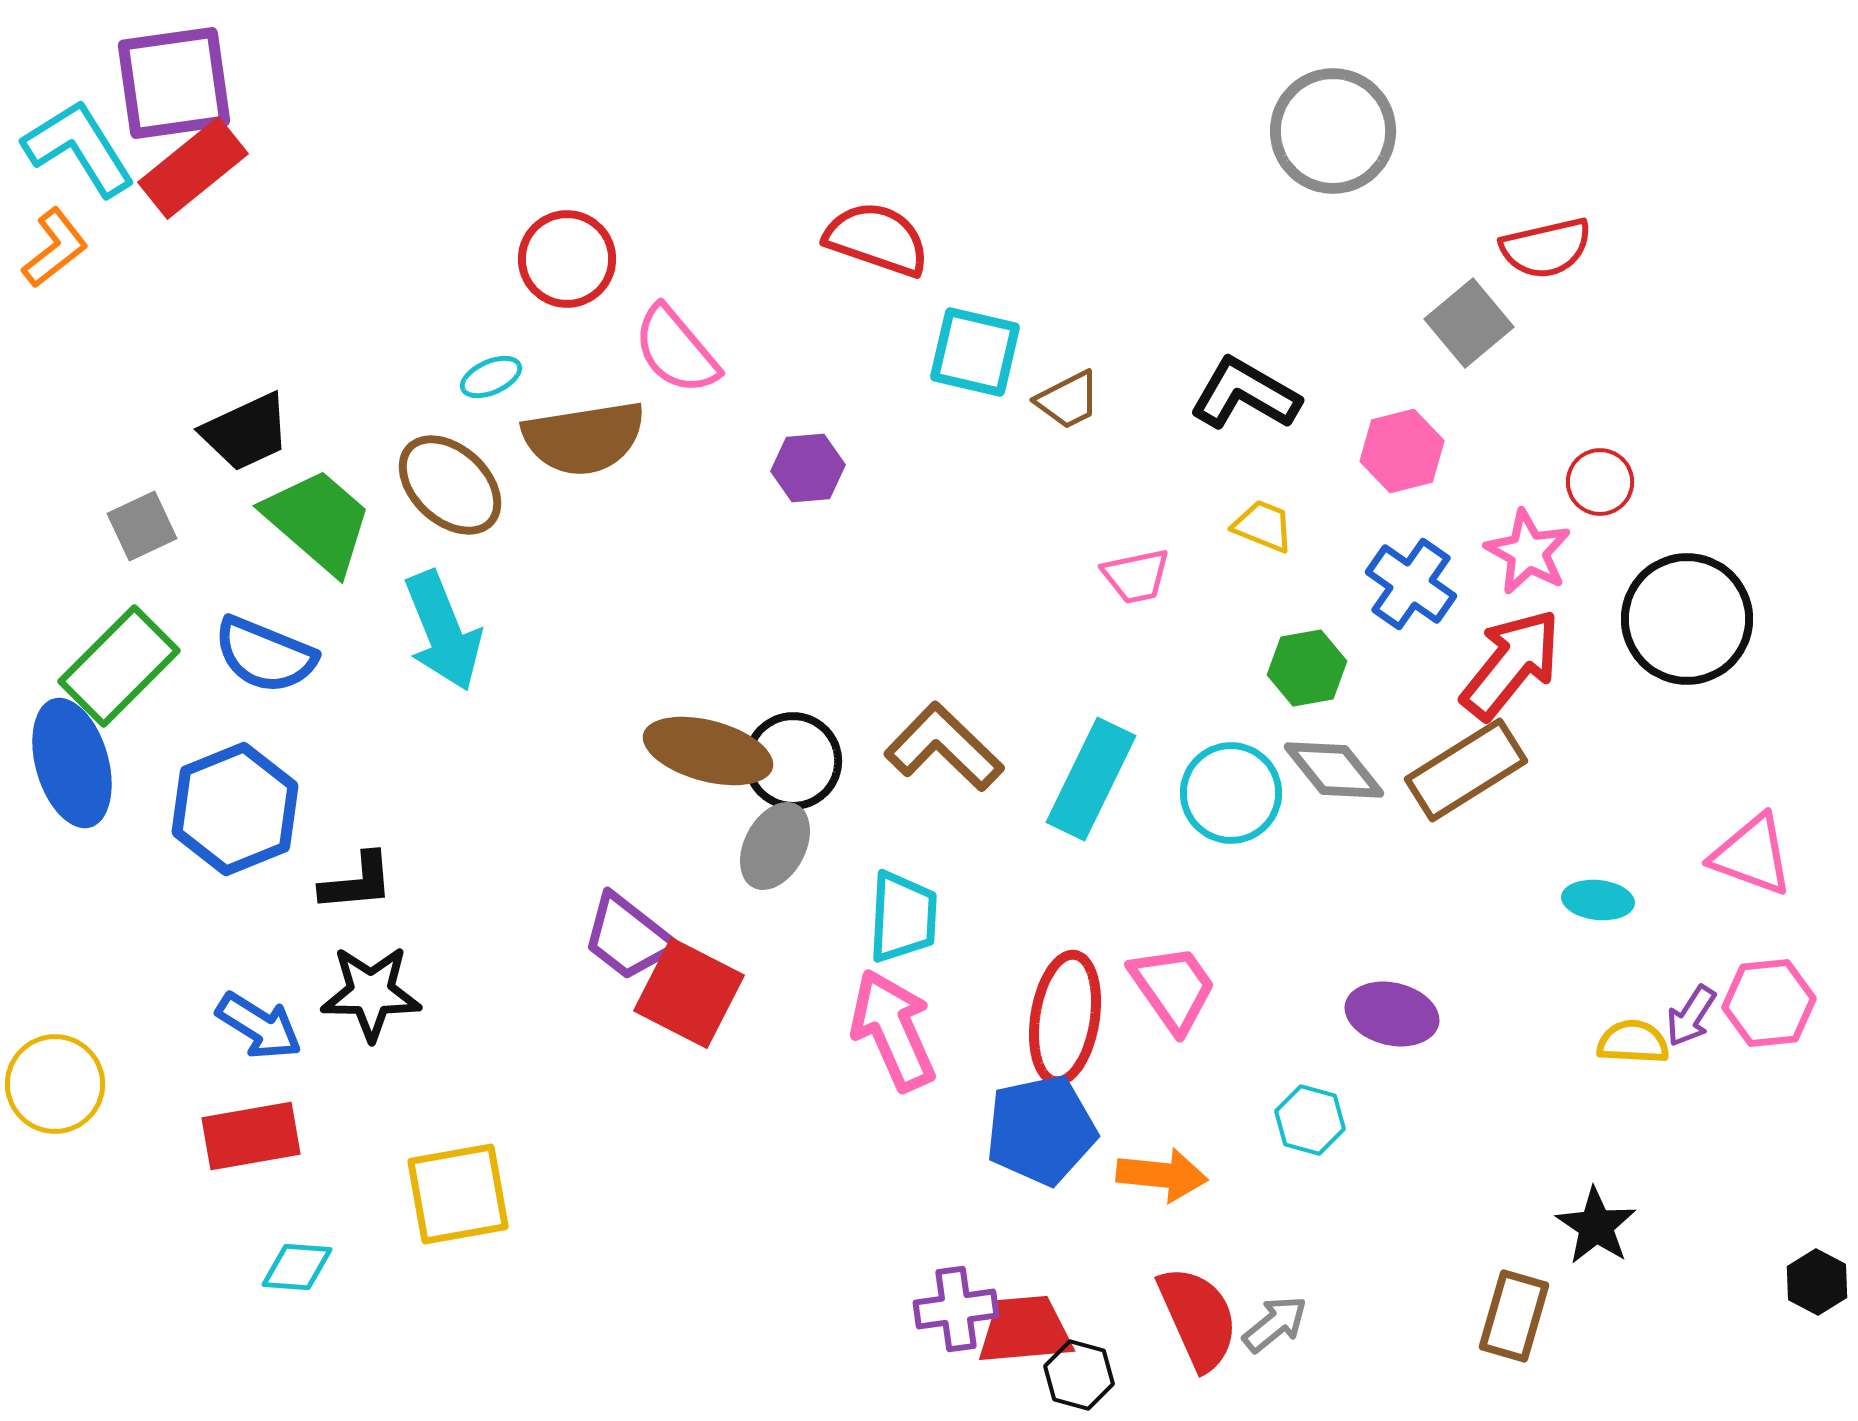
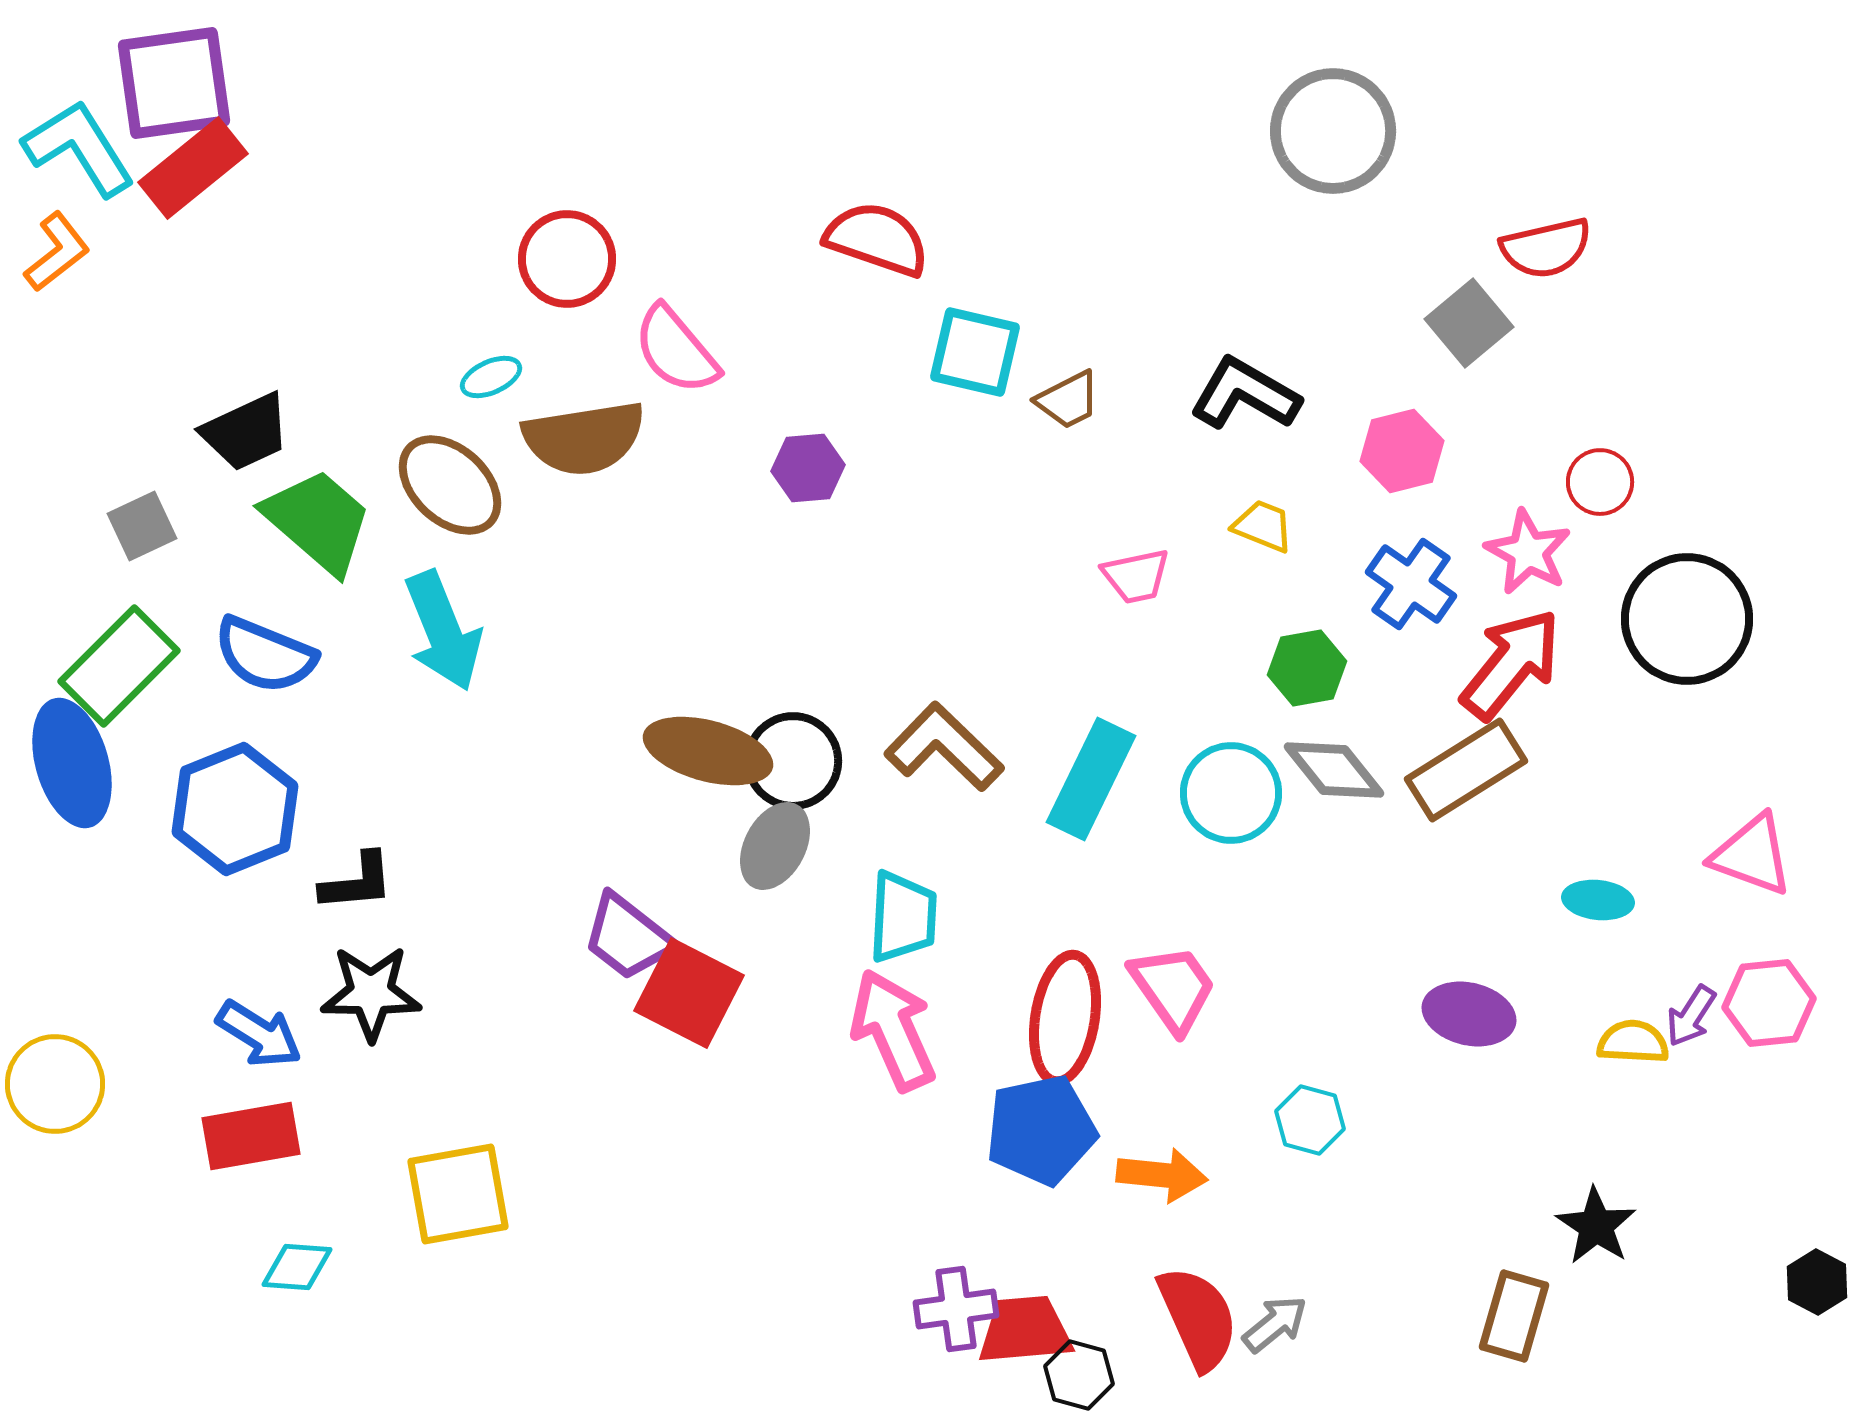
orange L-shape at (55, 248): moved 2 px right, 4 px down
purple ellipse at (1392, 1014): moved 77 px right
blue arrow at (259, 1026): moved 8 px down
